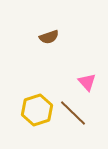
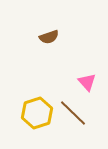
yellow hexagon: moved 3 px down
